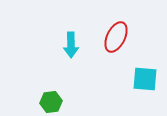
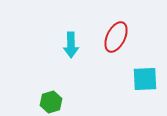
cyan square: rotated 8 degrees counterclockwise
green hexagon: rotated 10 degrees counterclockwise
